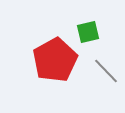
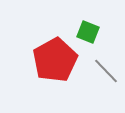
green square: rotated 35 degrees clockwise
